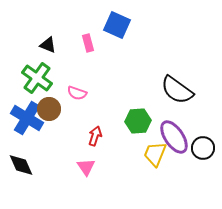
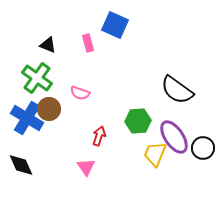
blue square: moved 2 px left
pink semicircle: moved 3 px right
red arrow: moved 4 px right
